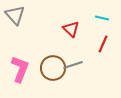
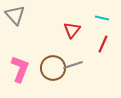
red triangle: moved 1 px right, 1 px down; rotated 24 degrees clockwise
